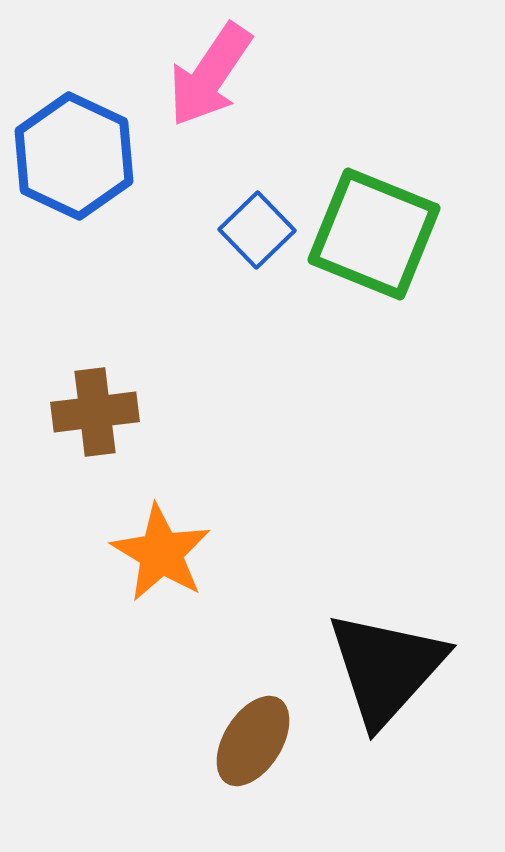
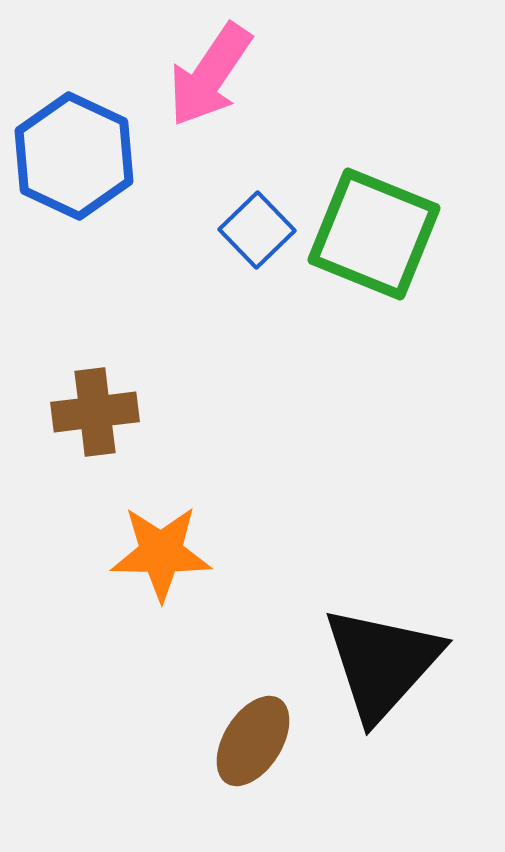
orange star: rotated 30 degrees counterclockwise
black triangle: moved 4 px left, 5 px up
